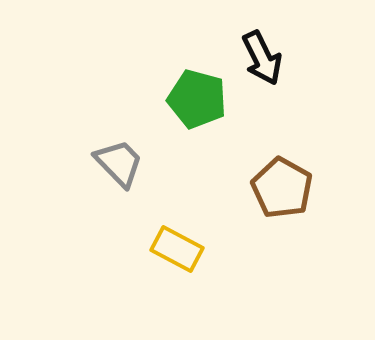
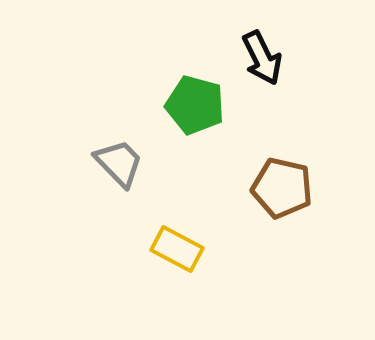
green pentagon: moved 2 px left, 6 px down
brown pentagon: rotated 16 degrees counterclockwise
